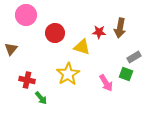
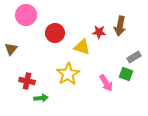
brown arrow: moved 2 px up
red cross: moved 1 px down
green arrow: rotated 56 degrees counterclockwise
